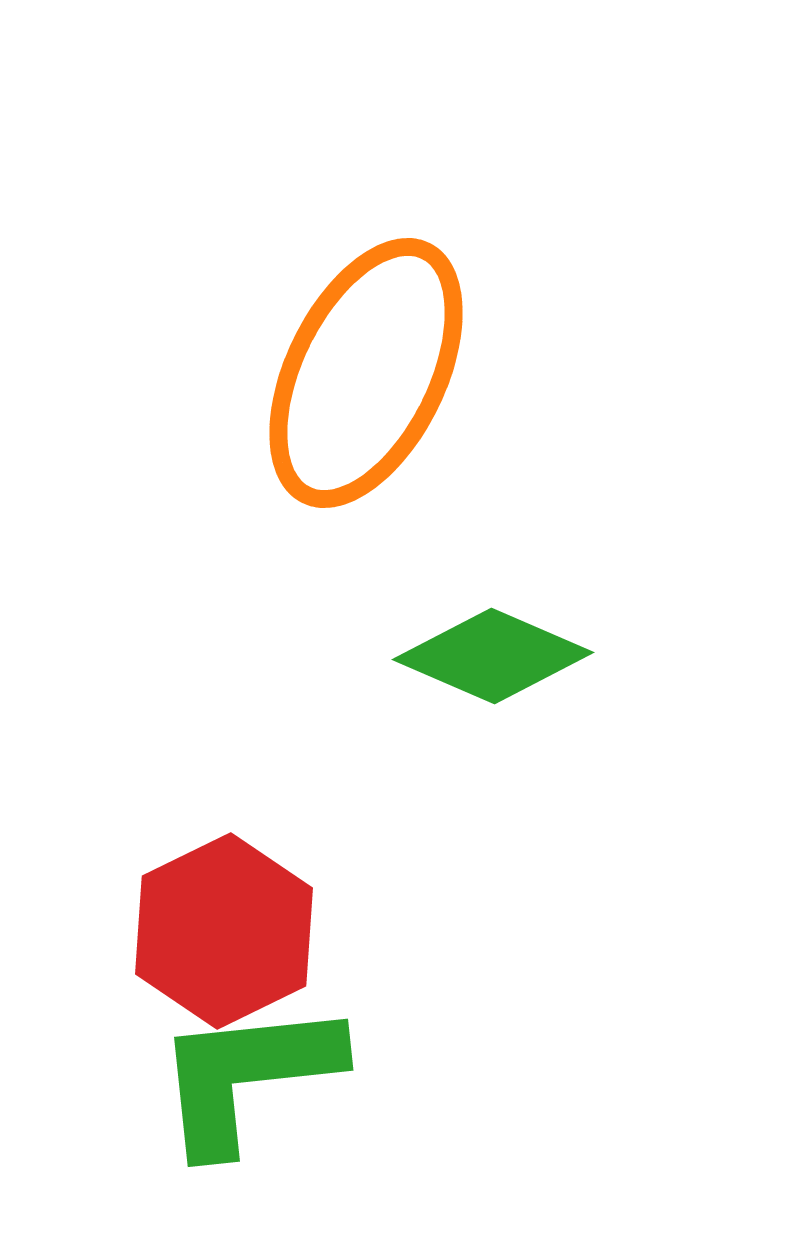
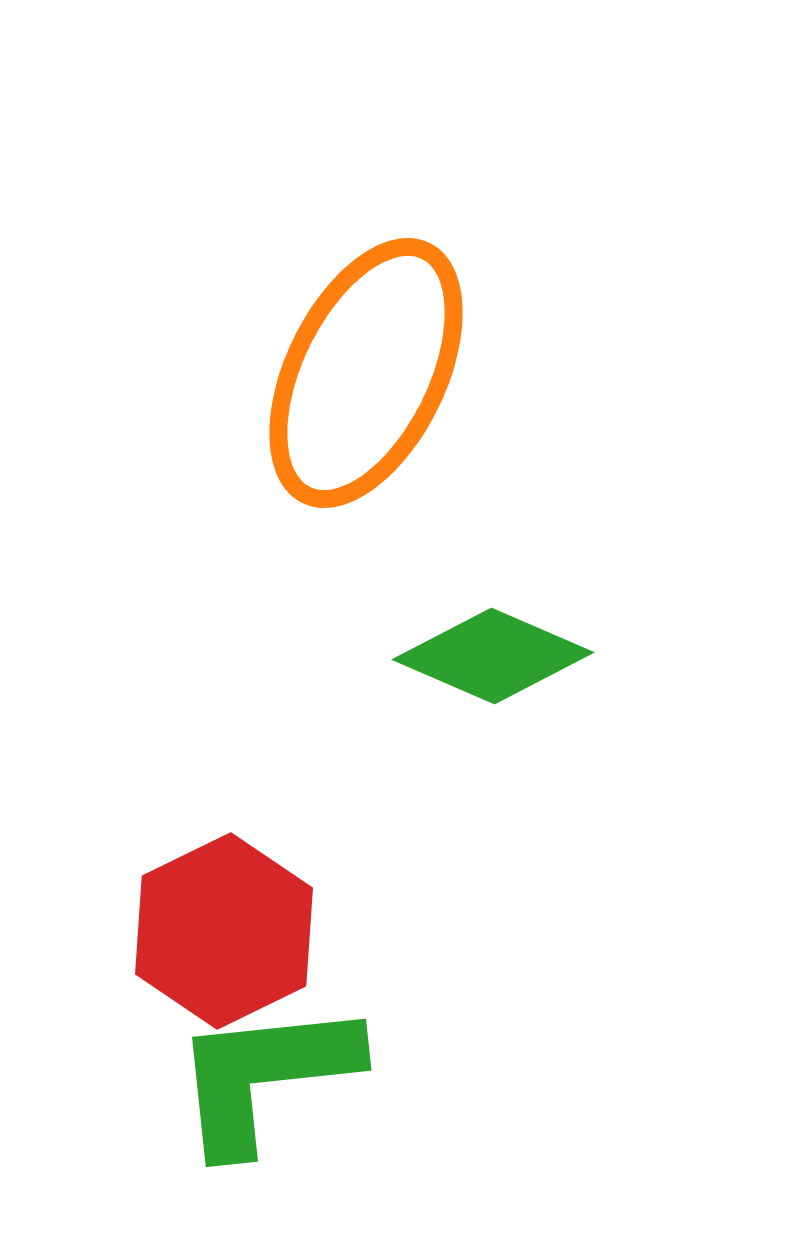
green L-shape: moved 18 px right
